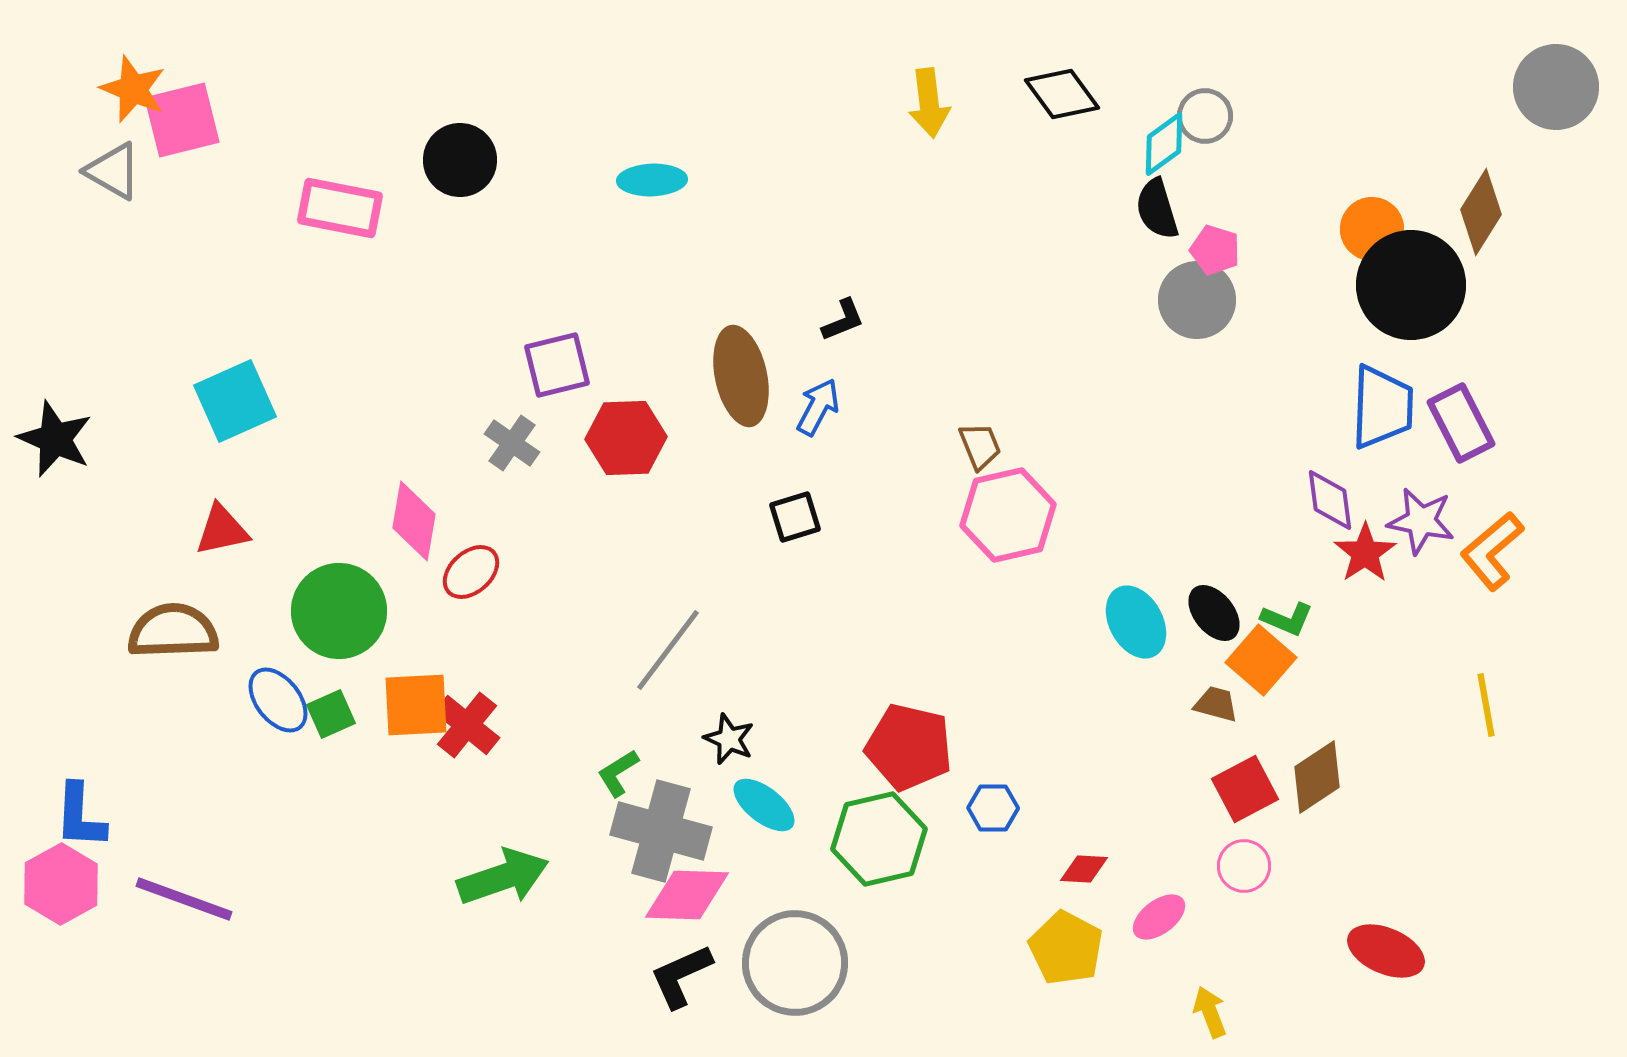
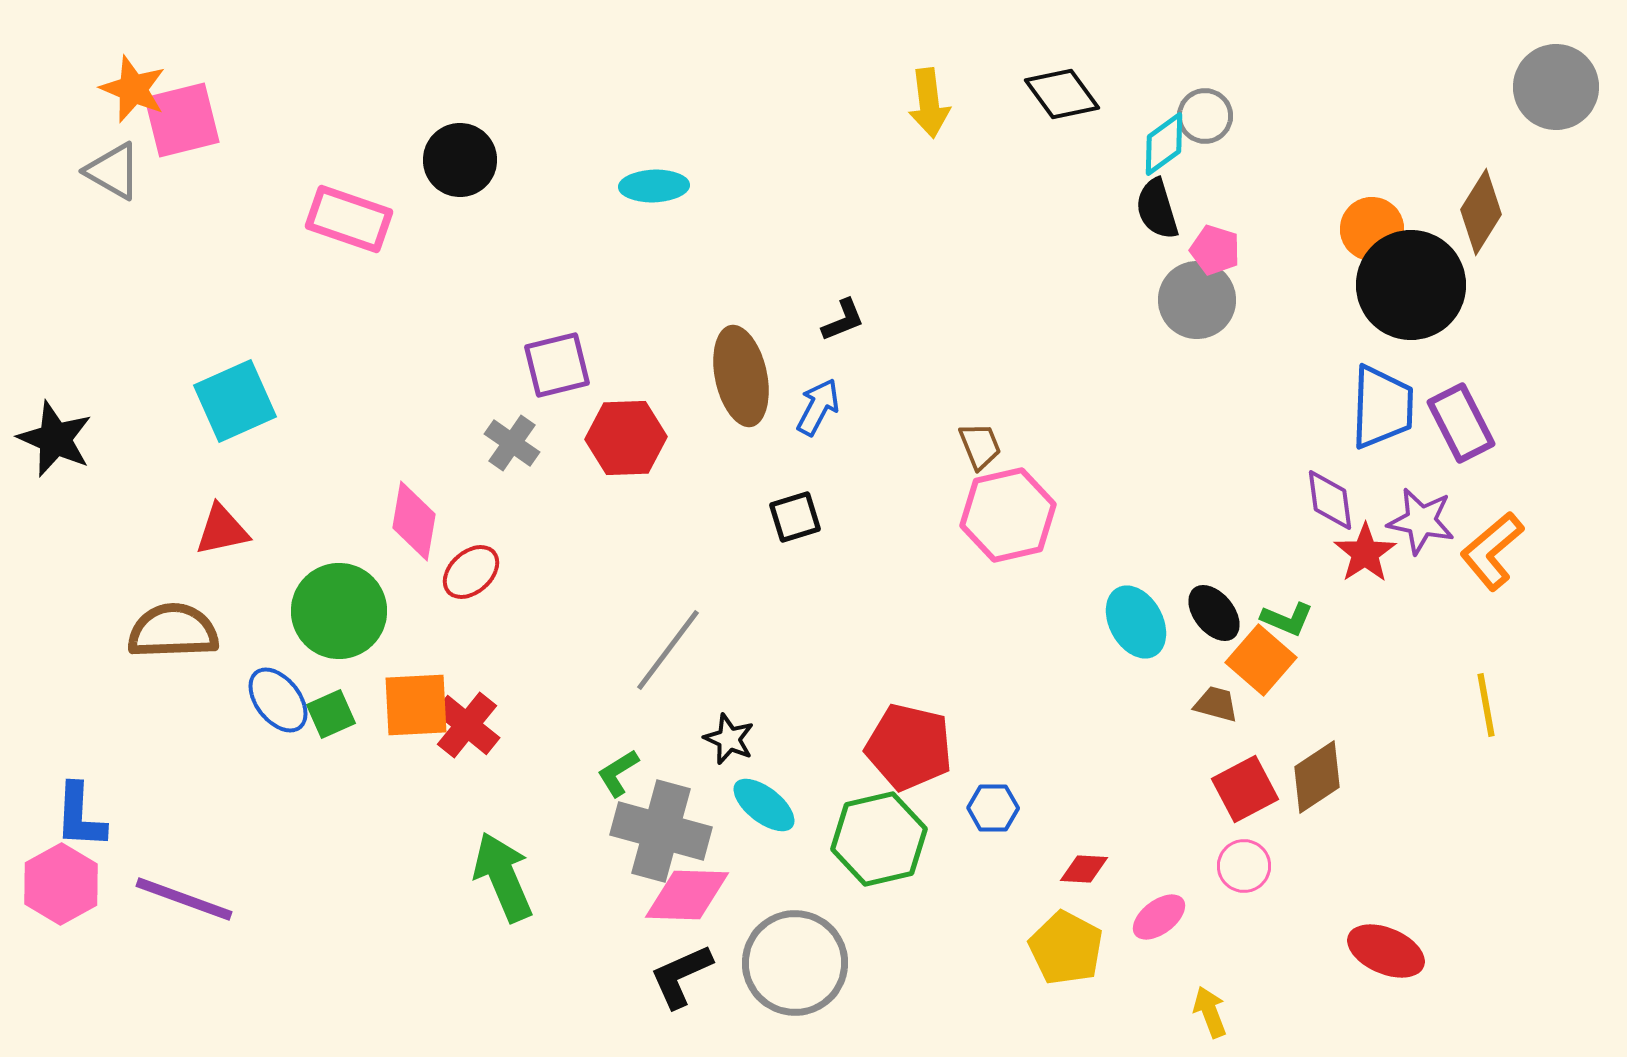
cyan ellipse at (652, 180): moved 2 px right, 6 px down
pink rectangle at (340, 208): moved 9 px right, 11 px down; rotated 8 degrees clockwise
green arrow at (503, 877): rotated 94 degrees counterclockwise
